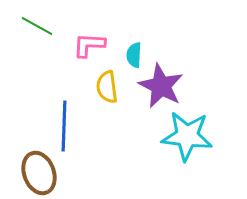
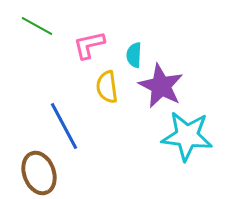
pink L-shape: rotated 16 degrees counterclockwise
blue line: rotated 30 degrees counterclockwise
